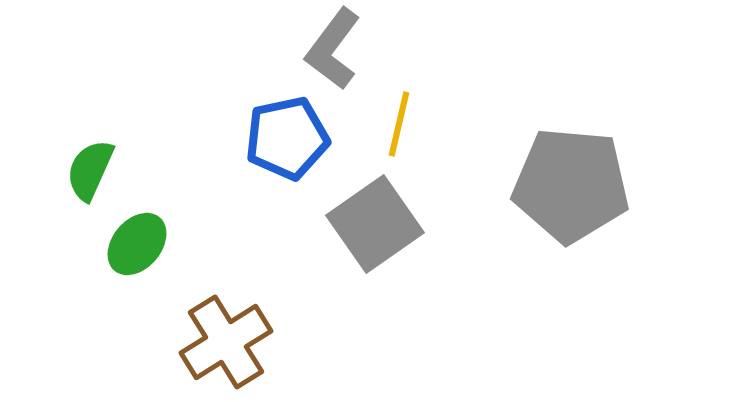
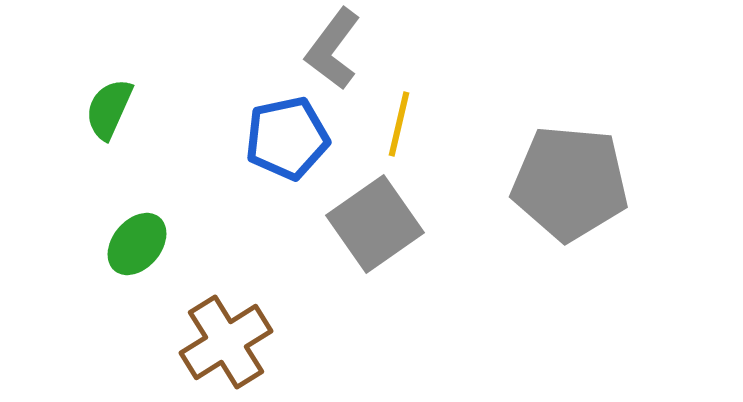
green semicircle: moved 19 px right, 61 px up
gray pentagon: moved 1 px left, 2 px up
